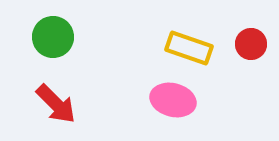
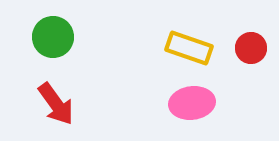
red circle: moved 4 px down
pink ellipse: moved 19 px right, 3 px down; rotated 21 degrees counterclockwise
red arrow: rotated 9 degrees clockwise
